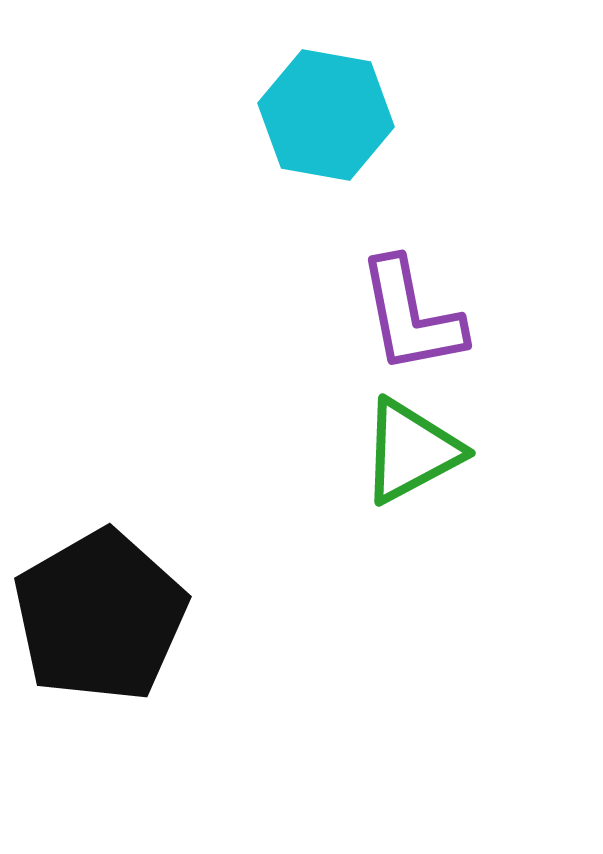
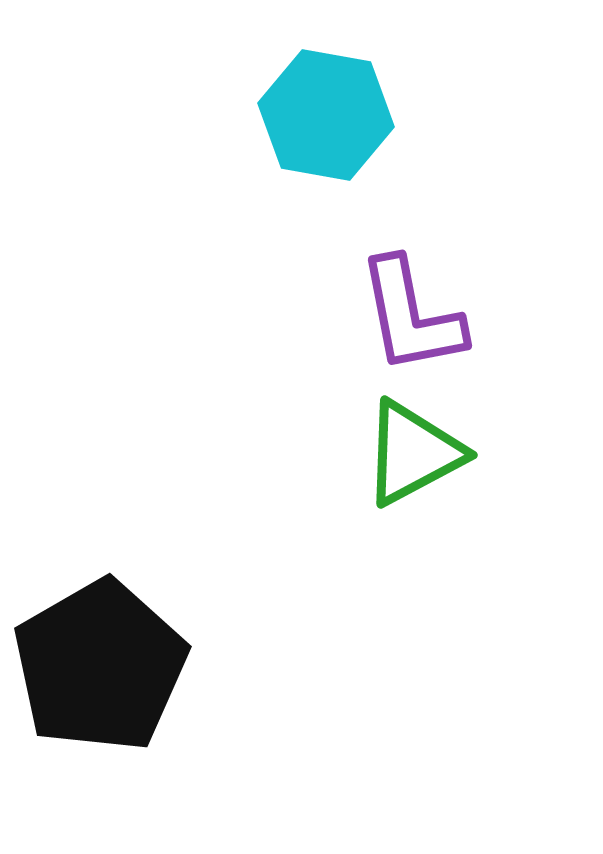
green triangle: moved 2 px right, 2 px down
black pentagon: moved 50 px down
